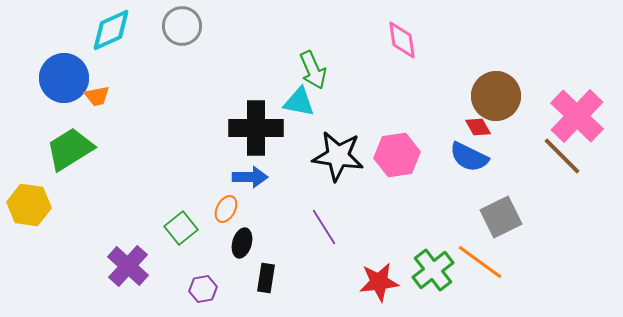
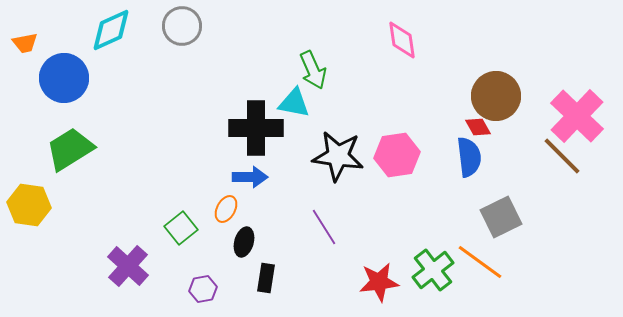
orange trapezoid: moved 72 px left, 53 px up
cyan triangle: moved 5 px left, 1 px down
blue semicircle: rotated 123 degrees counterclockwise
black ellipse: moved 2 px right, 1 px up
